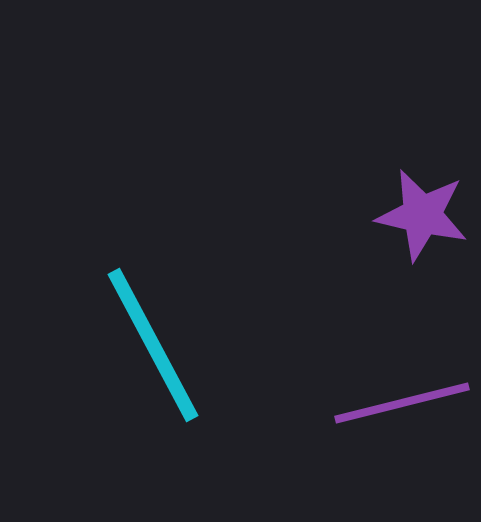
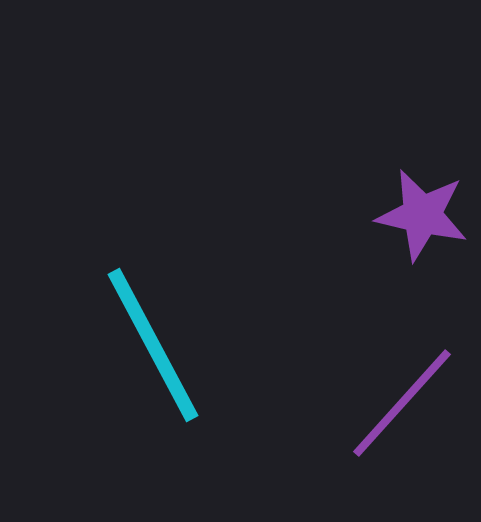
purple line: rotated 34 degrees counterclockwise
